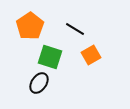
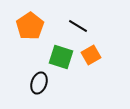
black line: moved 3 px right, 3 px up
green square: moved 11 px right
black ellipse: rotated 15 degrees counterclockwise
